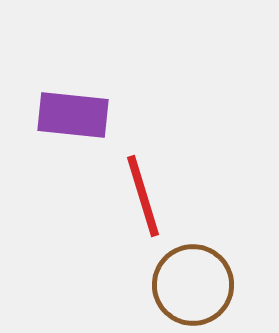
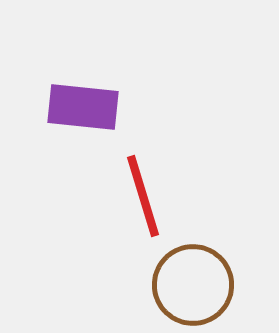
purple rectangle: moved 10 px right, 8 px up
